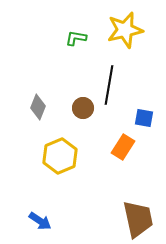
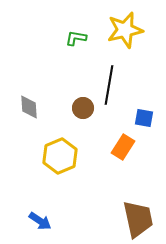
gray diamond: moved 9 px left; rotated 25 degrees counterclockwise
